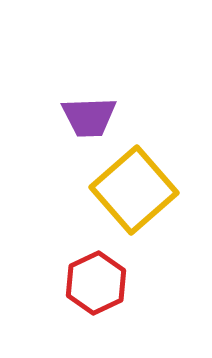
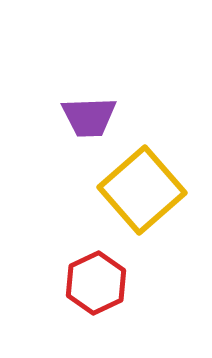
yellow square: moved 8 px right
